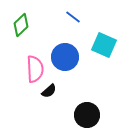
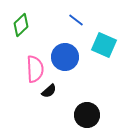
blue line: moved 3 px right, 3 px down
